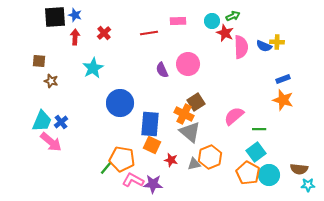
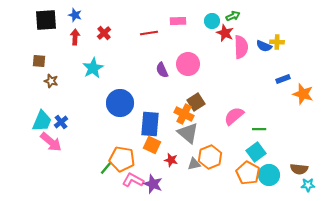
black square at (55, 17): moved 9 px left, 3 px down
orange star at (283, 100): moved 20 px right, 6 px up
gray triangle at (190, 132): moved 2 px left, 1 px down
purple star at (153, 184): rotated 18 degrees clockwise
